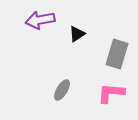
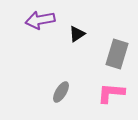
gray ellipse: moved 1 px left, 2 px down
